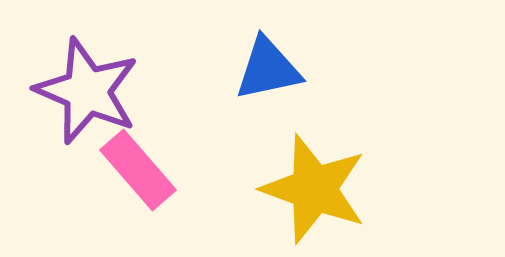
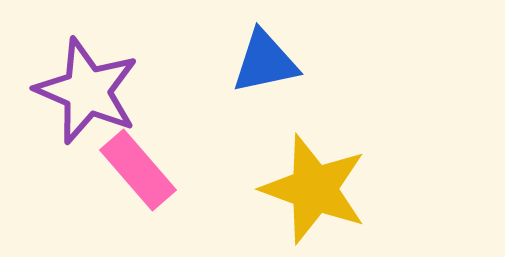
blue triangle: moved 3 px left, 7 px up
